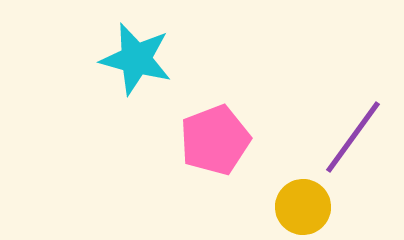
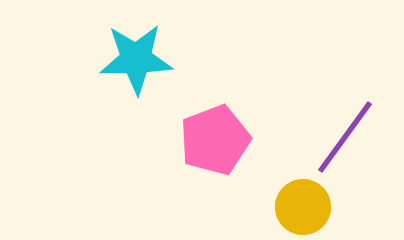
cyan star: rotated 16 degrees counterclockwise
purple line: moved 8 px left
